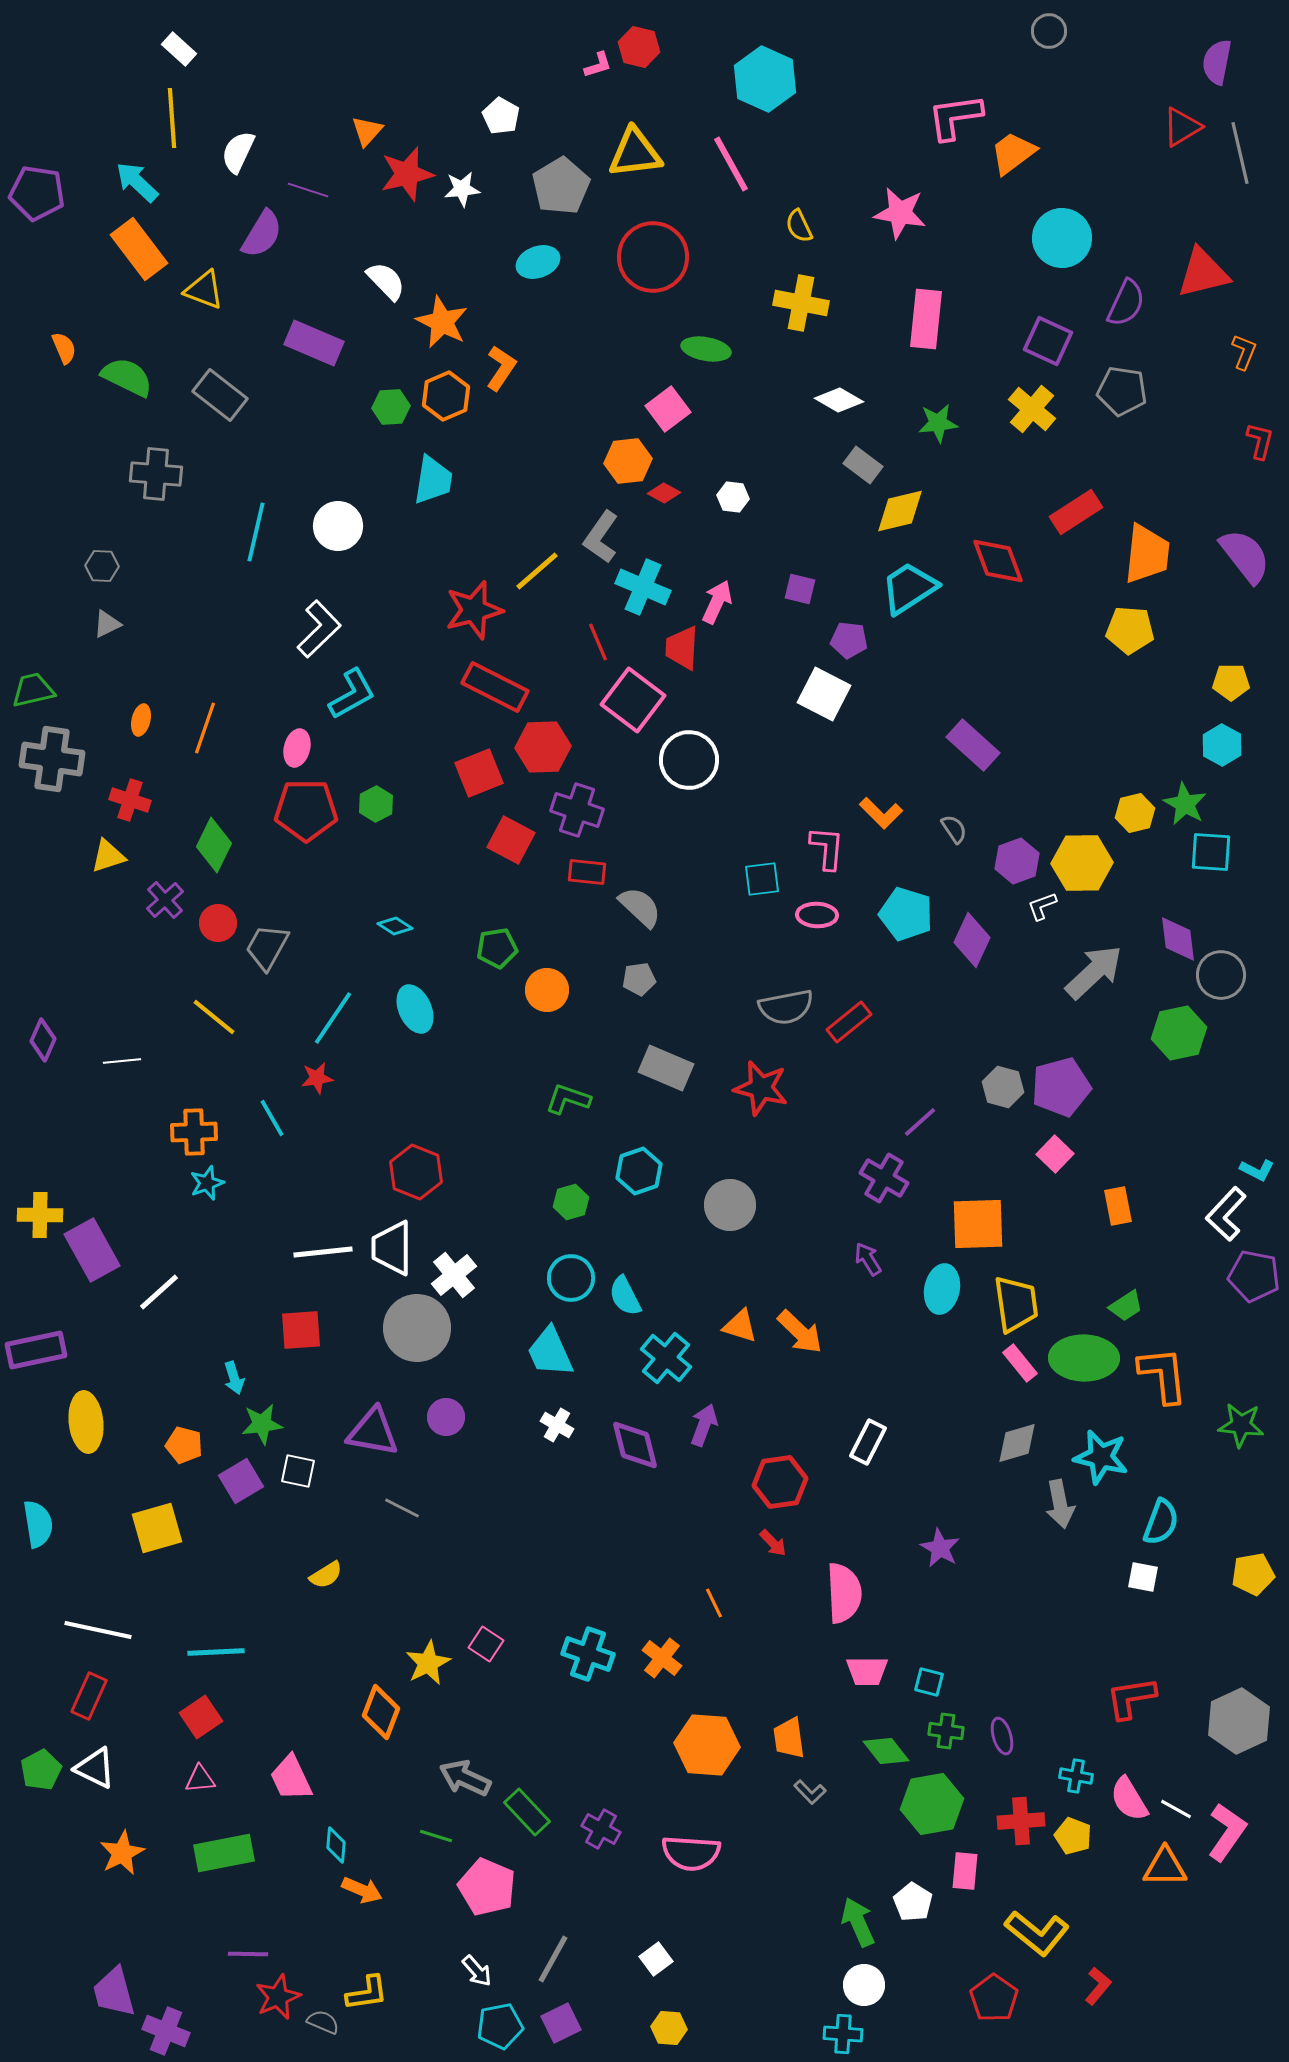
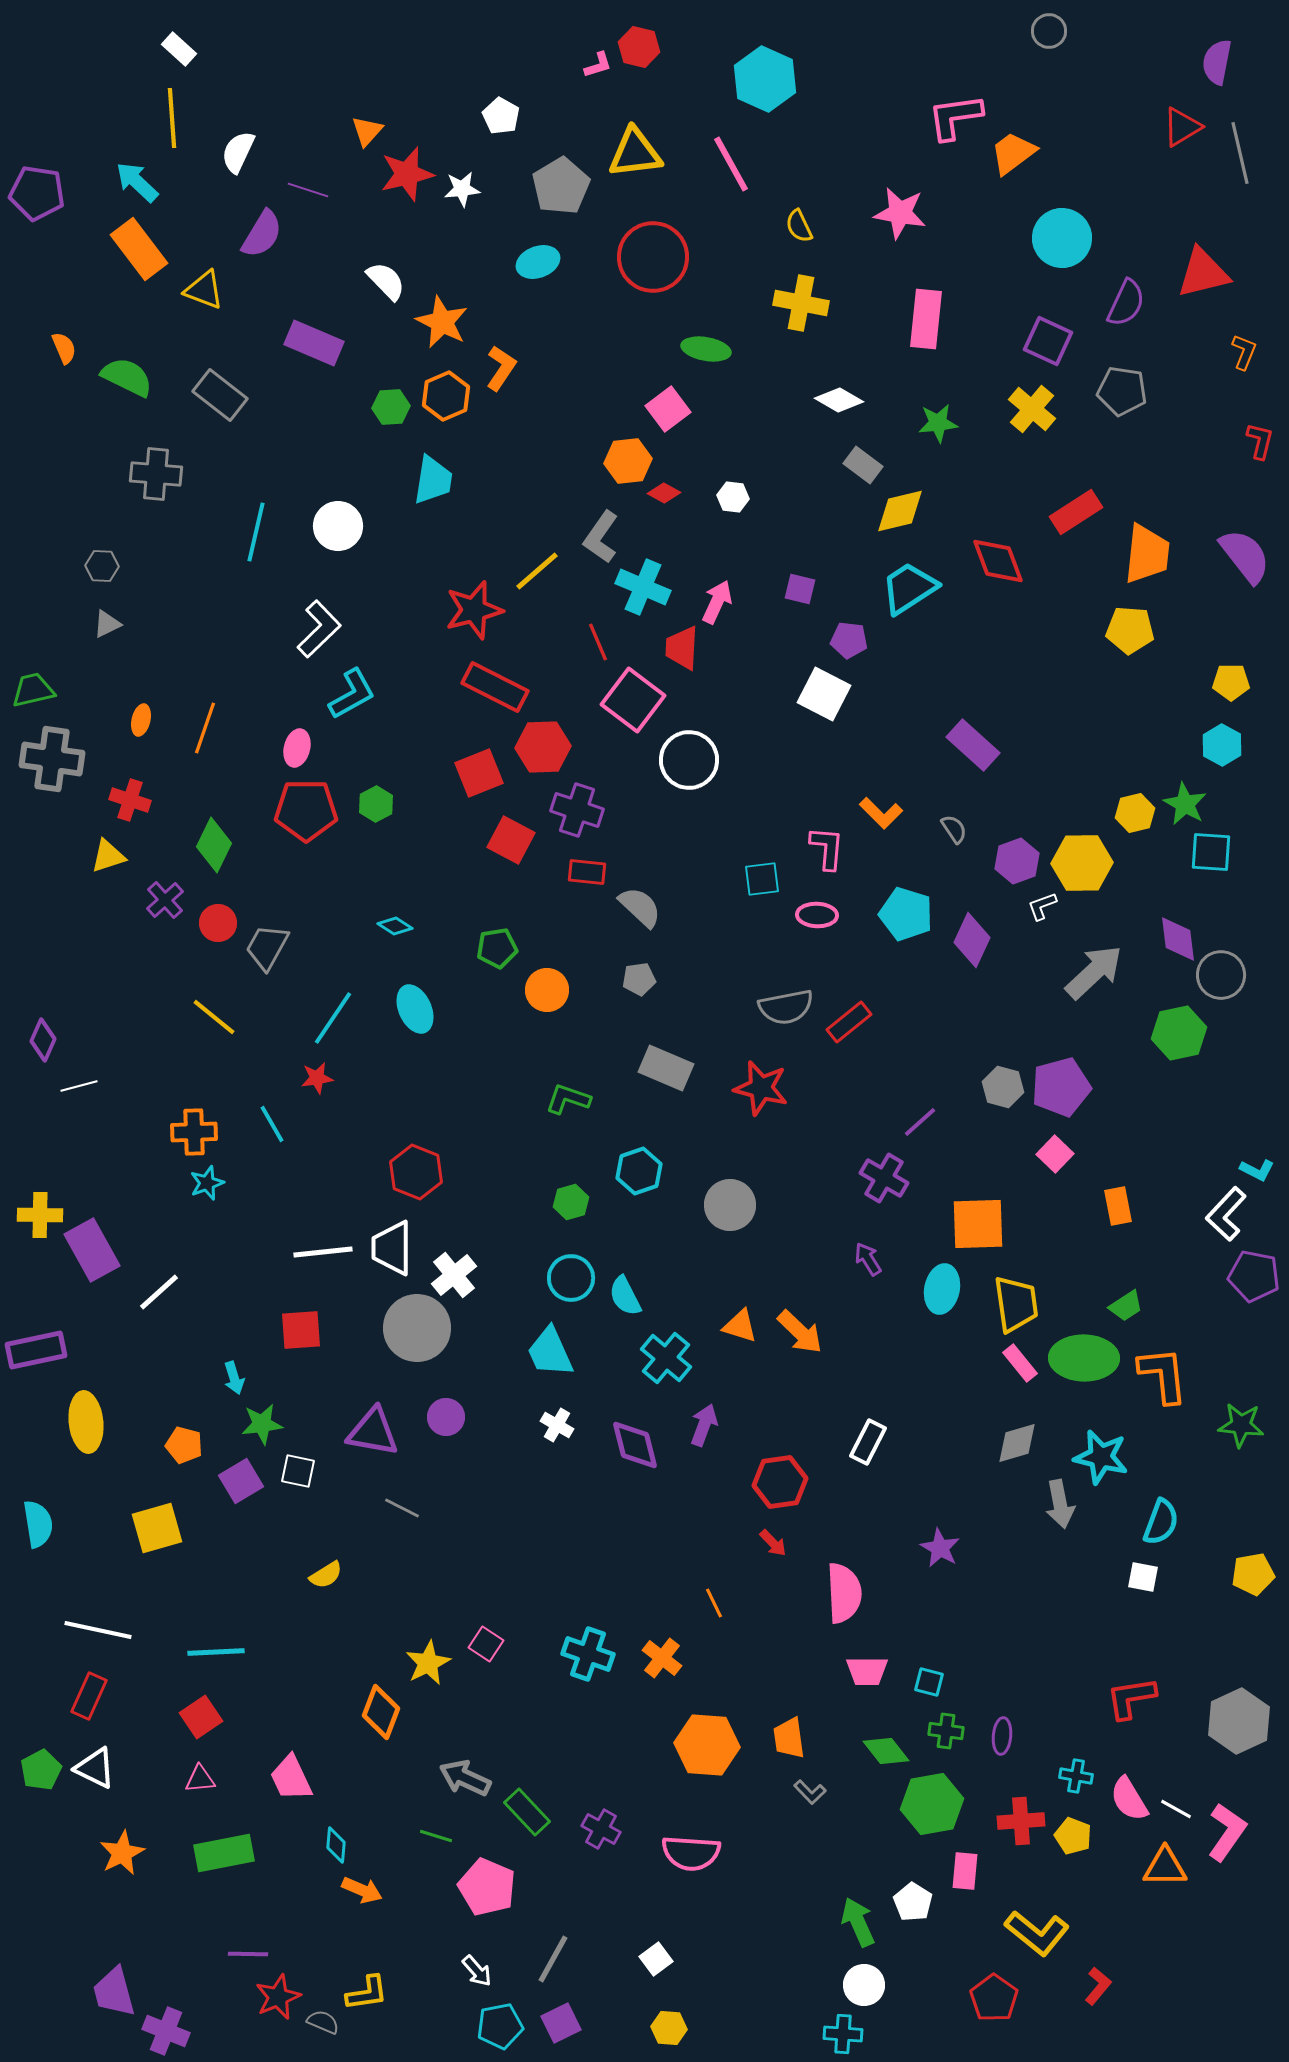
white line at (122, 1061): moved 43 px left, 25 px down; rotated 9 degrees counterclockwise
cyan line at (272, 1118): moved 6 px down
purple ellipse at (1002, 1736): rotated 21 degrees clockwise
